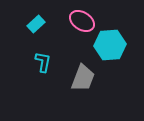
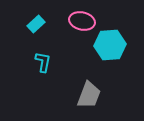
pink ellipse: rotated 20 degrees counterclockwise
gray trapezoid: moved 6 px right, 17 px down
